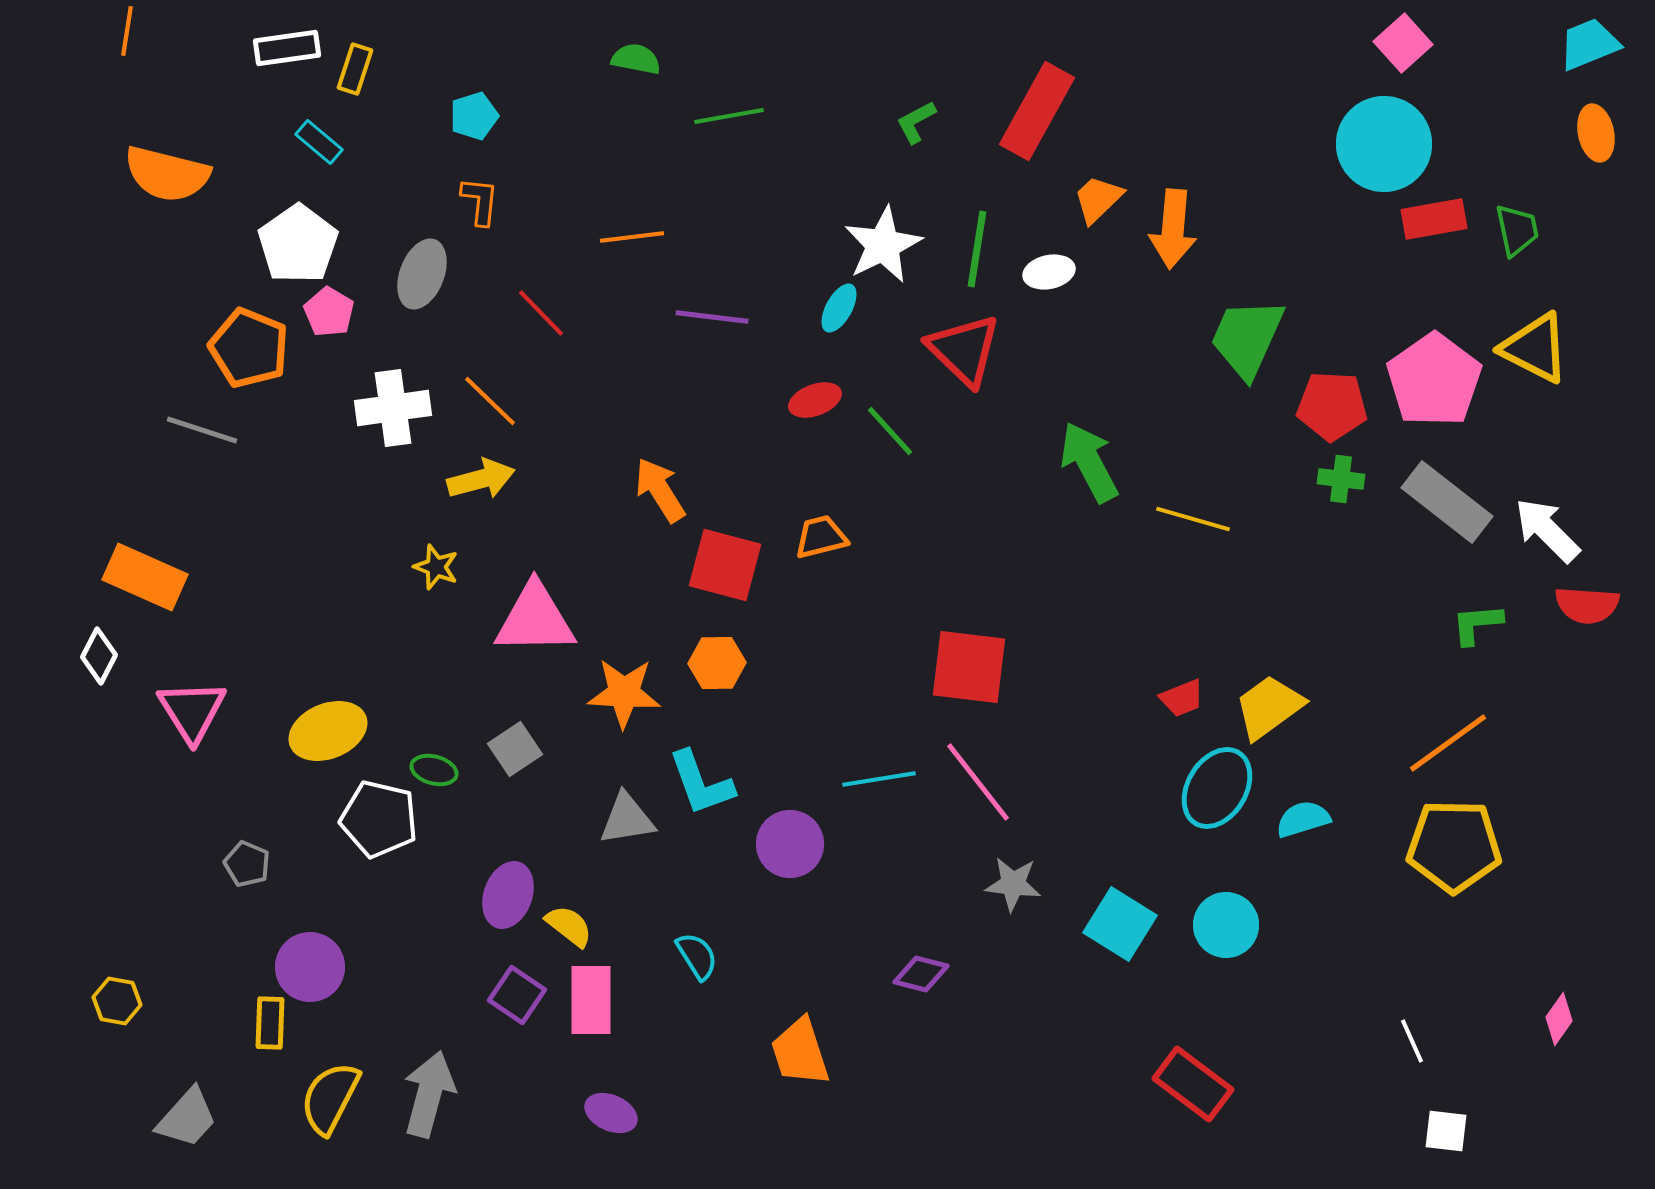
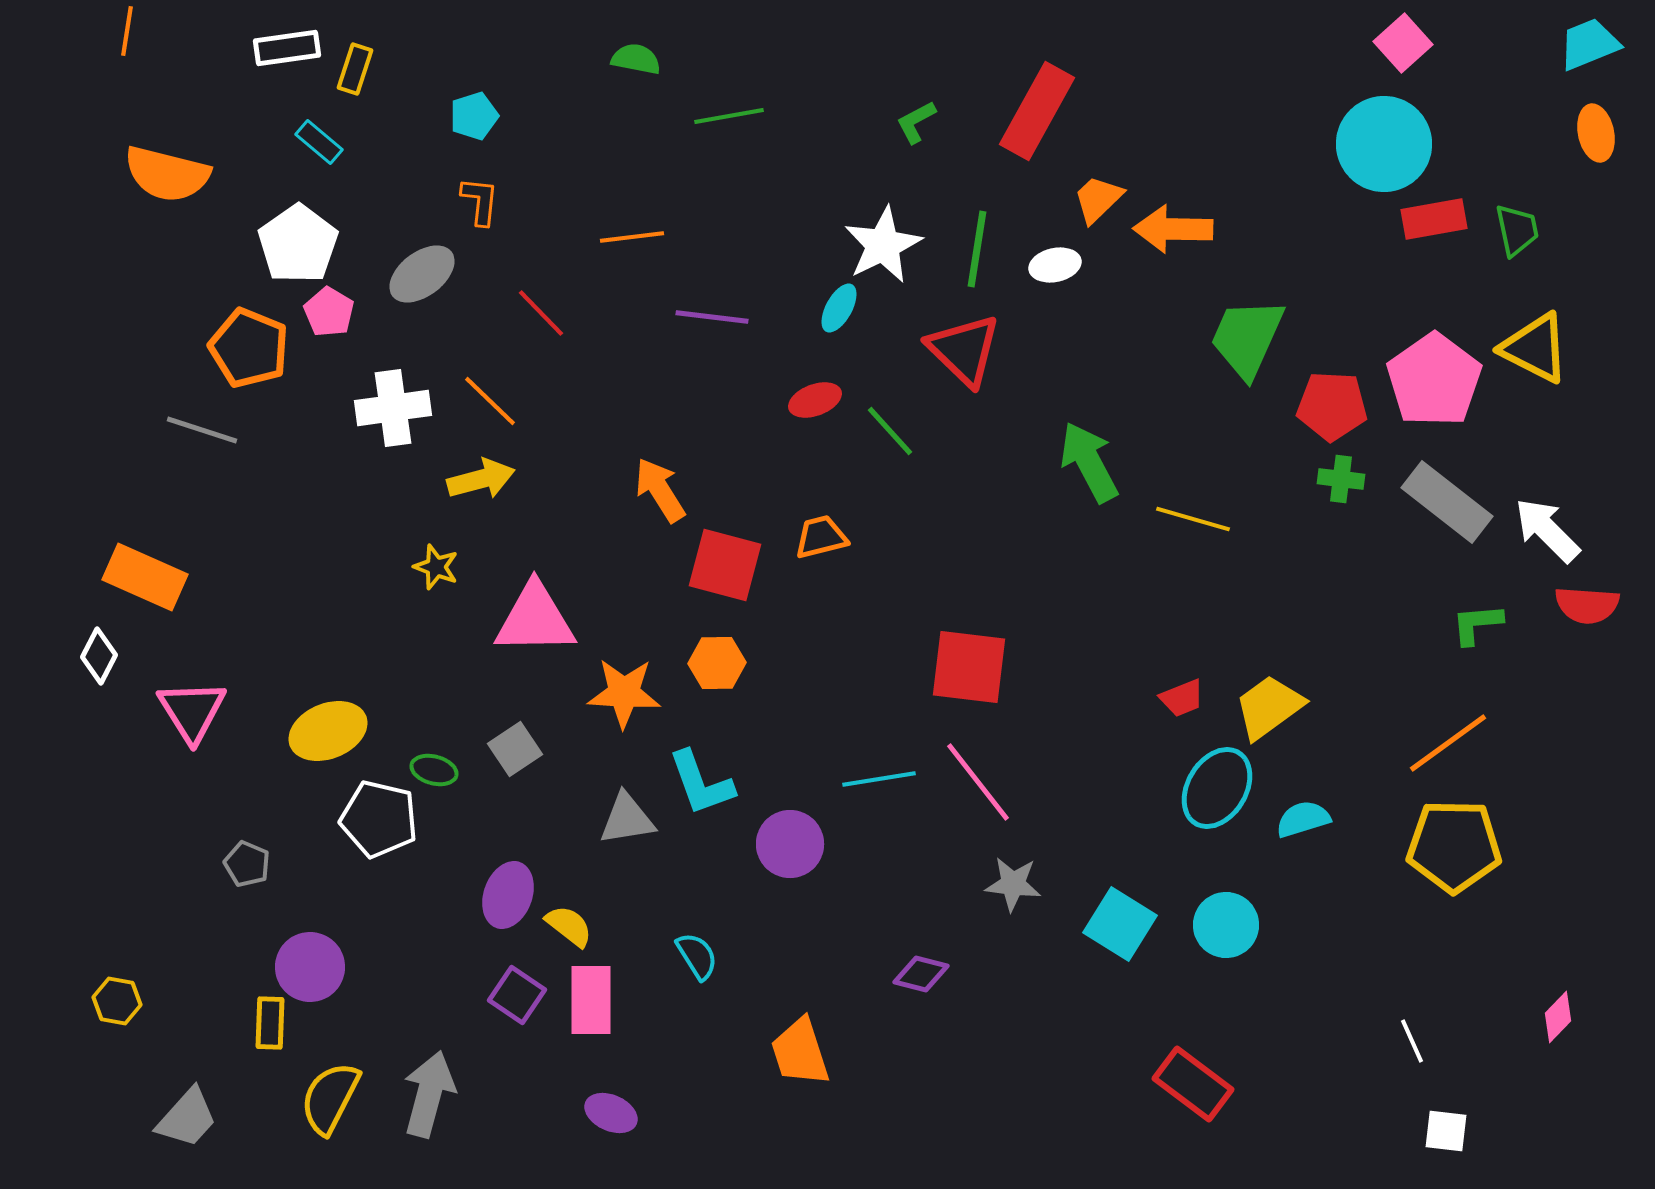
orange arrow at (1173, 229): rotated 86 degrees clockwise
white ellipse at (1049, 272): moved 6 px right, 7 px up
gray ellipse at (422, 274): rotated 32 degrees clockwise
pink diamond at (1559, 1019): moved 1 px left, 2 px up; rotated 9 degrees clockwise
